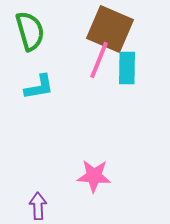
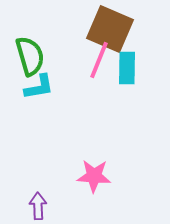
green semicircle: moved 25 px down
